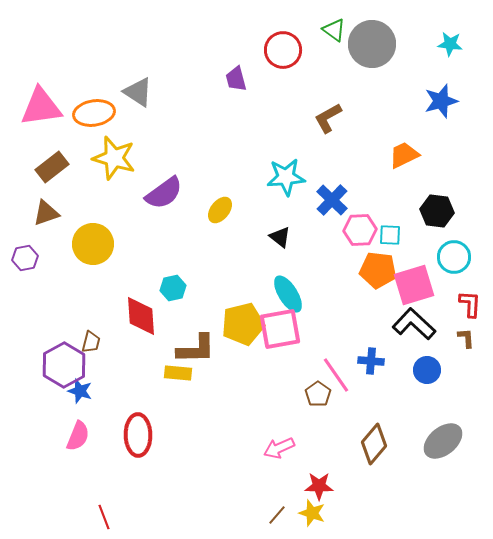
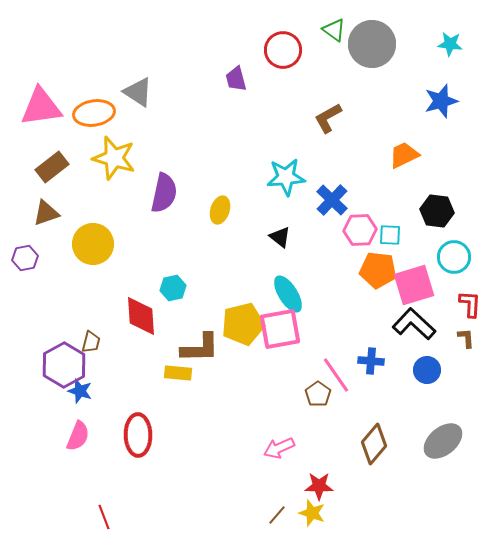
purple semicircle at (164, 193): rotated 42 degrees counterclockwise
yellow ellipse at (220, 210): rotated 20 degrees counterclockwise
brown L-shape at (196, 349): moved 4 px right, 1 px up
